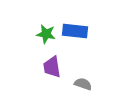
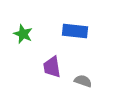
green star: moved 23 px left; rotated 12 degrees clockwise
gray semicircle: moved 3 px up
